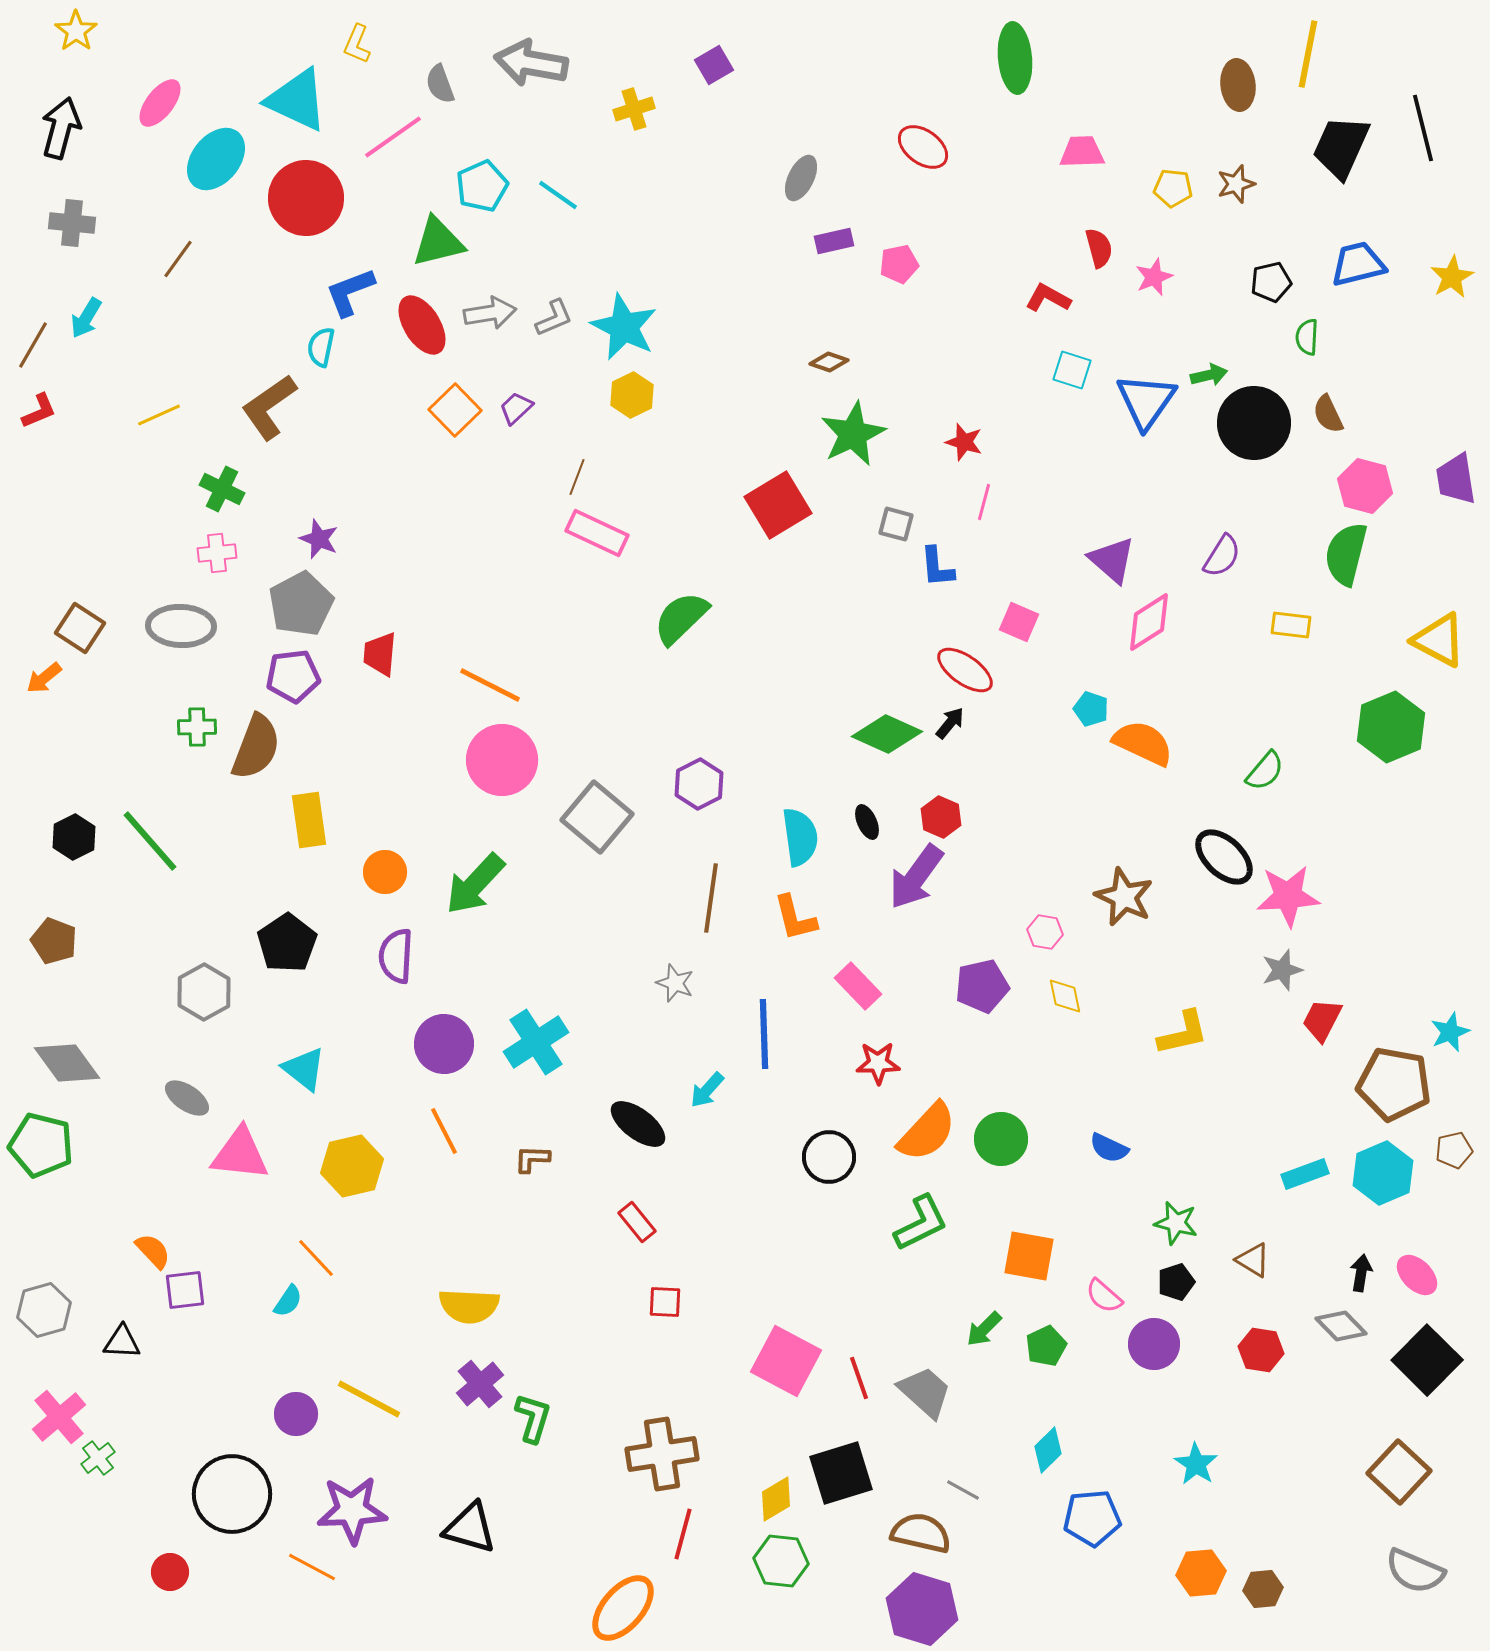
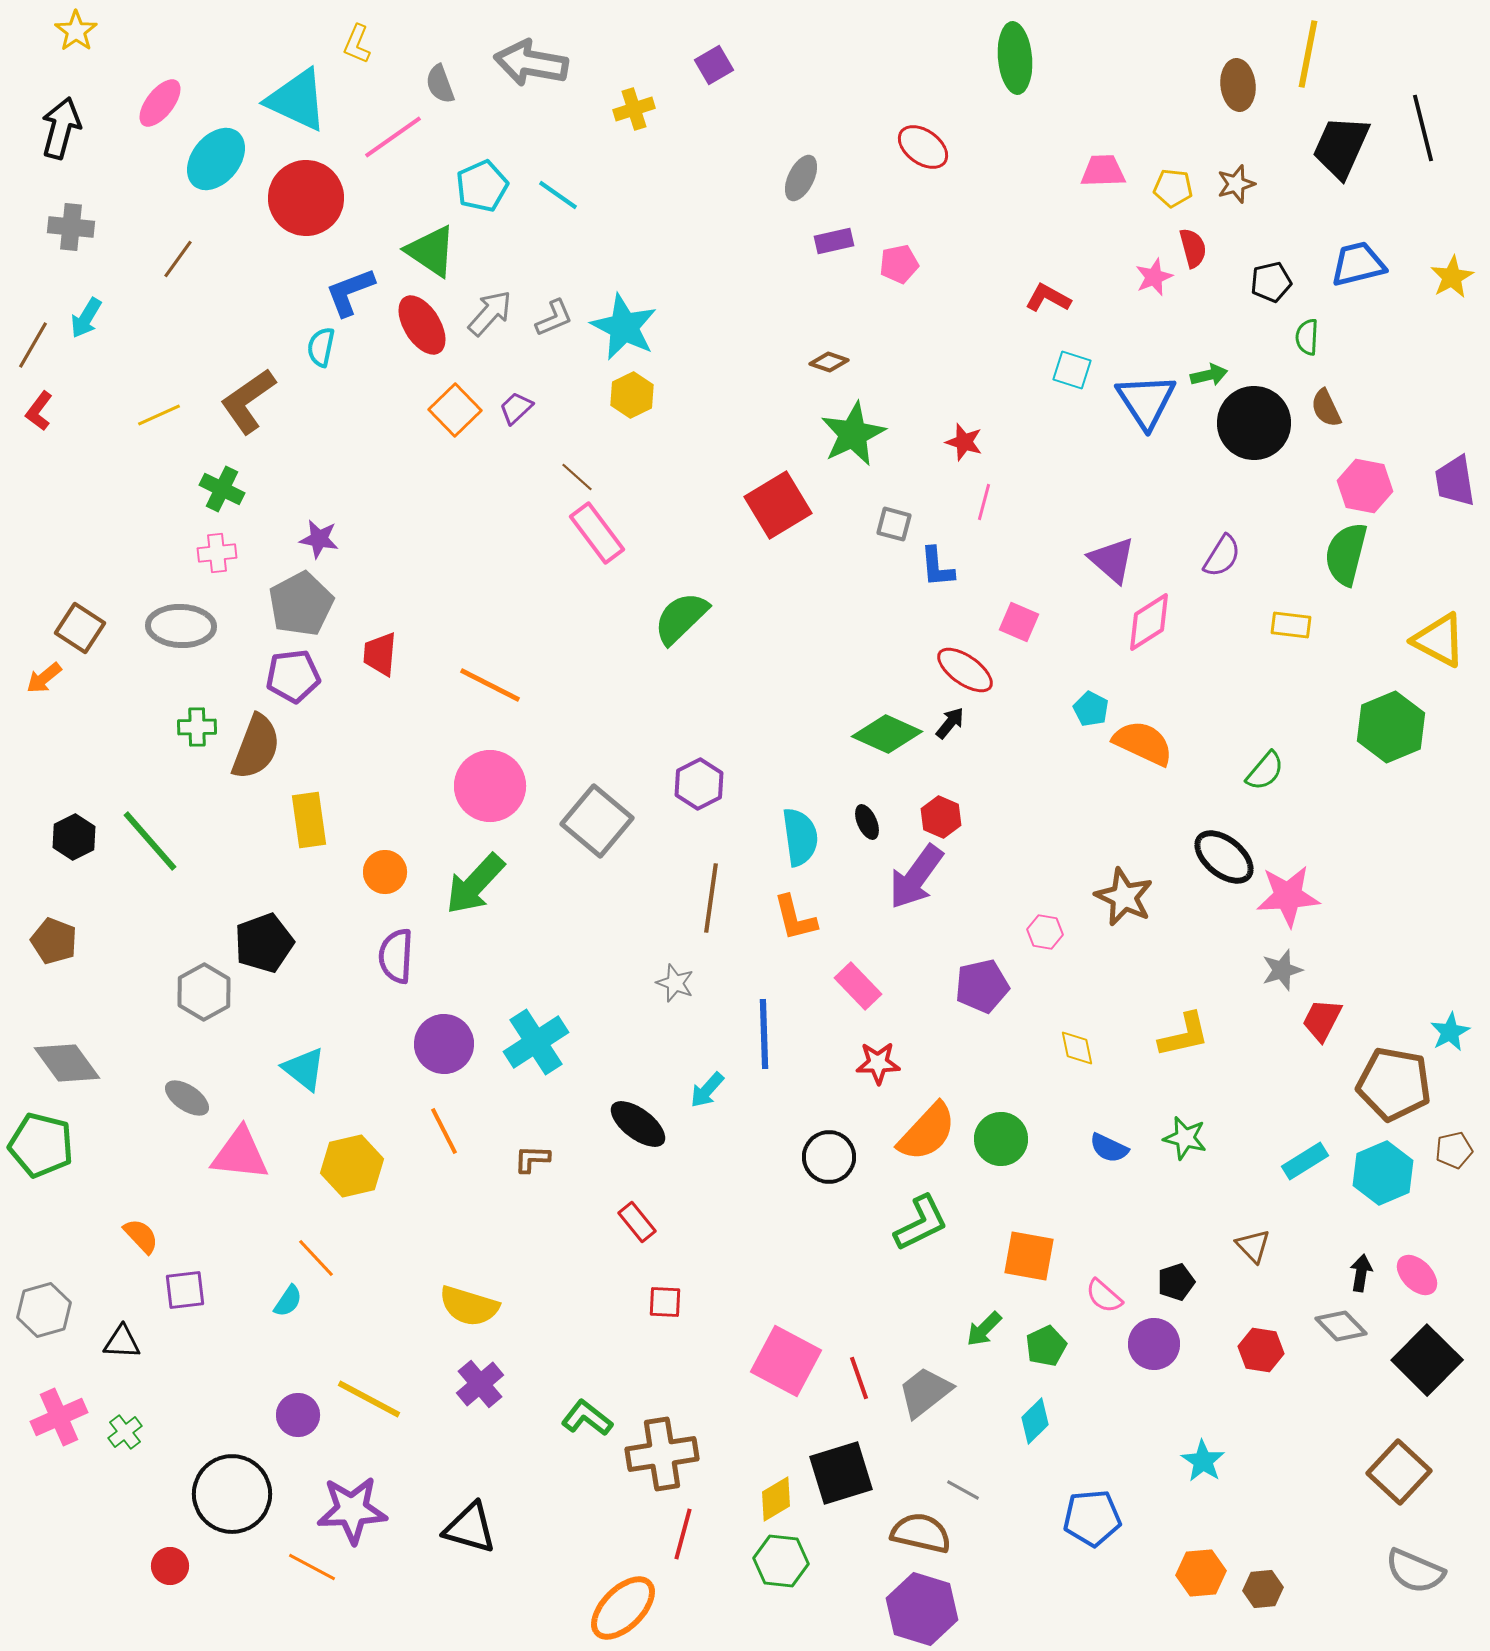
pink trapezoid at (1082, 152): moved 21 px right, 19 px down
gray cross at (72, 223): moved 1 px left, 4 px down
green triangle at (438, 242): moved 7 px left, 9 px down; rotated 48 degrees clockwise
red semicircle at (1099, 248): moved 94 px right
gray arrow at (490, 313): rotated 39 degrees counterclockwise
blue triangle at (1146, 401): rotated 8 degrees counterclockwise
brown L-shape at (269, 407): moved 21 px left, 6 px up
red L-shape at (39, 411): rotated 150 degrees clockwise
brown semicircle at (1328, 414): moved 2 px left, 6 px up
brown line at (577, 477): rotated 69 degrees counterclockwise
purple trapezoid at (1456, 479): moved 1 px left, 2 px down
pink hexagon at (1365, 486): rotated 4 degrees counterclockwise
gray square at (896, 524): moved 2 px left
pink rectangle at (597, 533): rotated 28 degrees clockwise
purple star at (319, 539): rotated 12 degrees counterclockwise
cyan pentagon at (1091, 709): rotated 8 degrees clockwise
pink circle at (502, 760): moved 12 px left, 26 px down
gray square at (597, 817): moved 4 px down
black ellipse at (1224, 857): rotated 4 degrees counterclockwise
black pentagon at (287, 943): moved 23 px left; rotated 14 degrees clockwise
yellow diamond at (1065, 996): moved 12 px right, 52 px down
cyan star at (1450, 1032): rotated 6 degrees counterclockwise
yellow L-shape at (1183, 1033): moved 1 px right, 2 px down
cyan rectangle at (1305, 1174): moved 13 px up; rotated 12 degrees counterclockwise
green star at (1176, 1223): moved 9 px right, 85 px up
orange semicircle at (153, 1251): moved 12 px left, 15 px up
brown triangle at (1253, 1260): moved 14 px up; rotated 15 degrees clockwise
yellow semicircle at (469, 1306): rotated 14 degrees clockwise
gray trapezoid at (925, 1392): rotated 80 degrees counterclockwise
purple circle at (296, 1414): moved 2 px right, 1 px down
pink cross at (59, 1417): rotated 16 degrees clockwise
green L-shape at (533, 1418): moved 54 px right; rotated 69 degrees counterclockwise
cyan diamond at (1048, 1450): moved 13 px left, 29 px up
green cross at (98, 1458): moved 27 px right, 26 px up
cyan star at (1196, 1464): moved 7 px right, 3 px up
red circle at (170, 1572): moved 6 px up
orange ellipse at (623, 1608): rotated 4 degrees clockwise
